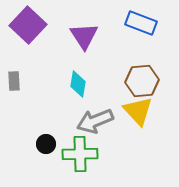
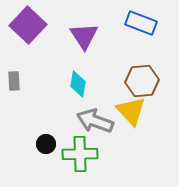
yellow triangle: moved 7 px left
gray arrow: rotated 42 degrees clockwise
